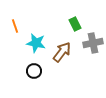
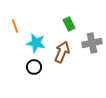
green rectangle: moved 6 px left
gray cross: moved 1 px left
brown arrow: rotated 15 degrees counterclockwise
black circle: moved 4 px up
